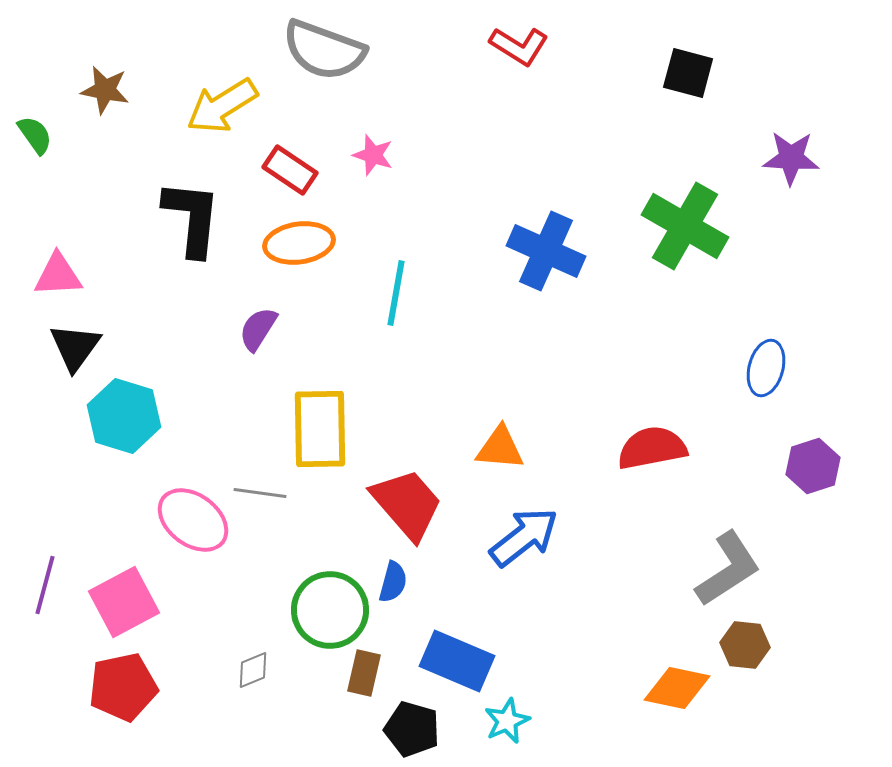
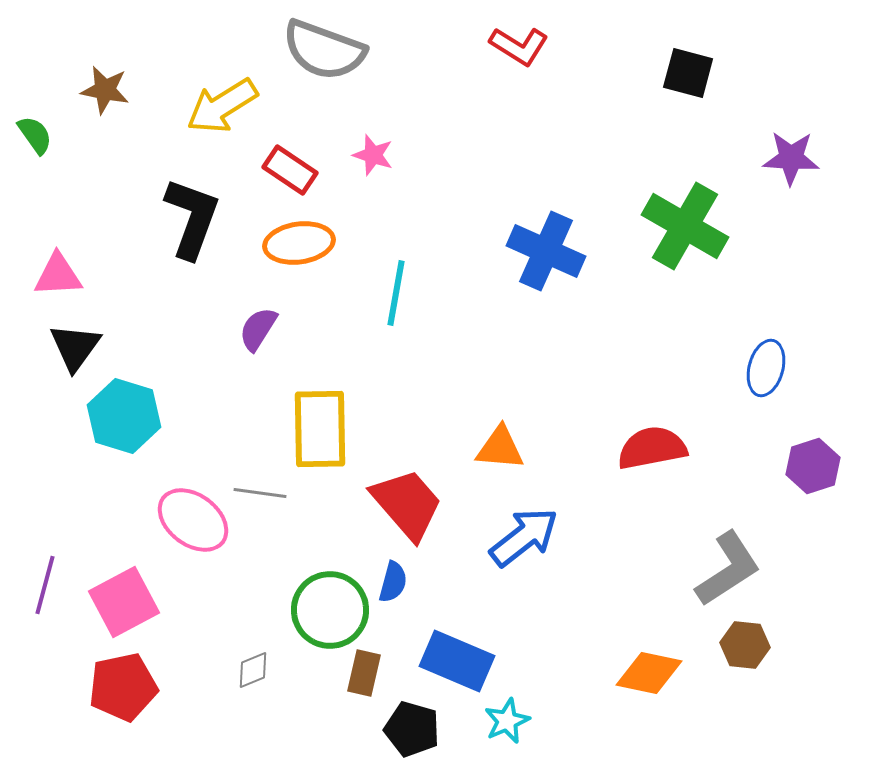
black L-shape: rotated 14 degrees clockwise
orange diamond: moved 28 px left, 15 px up
